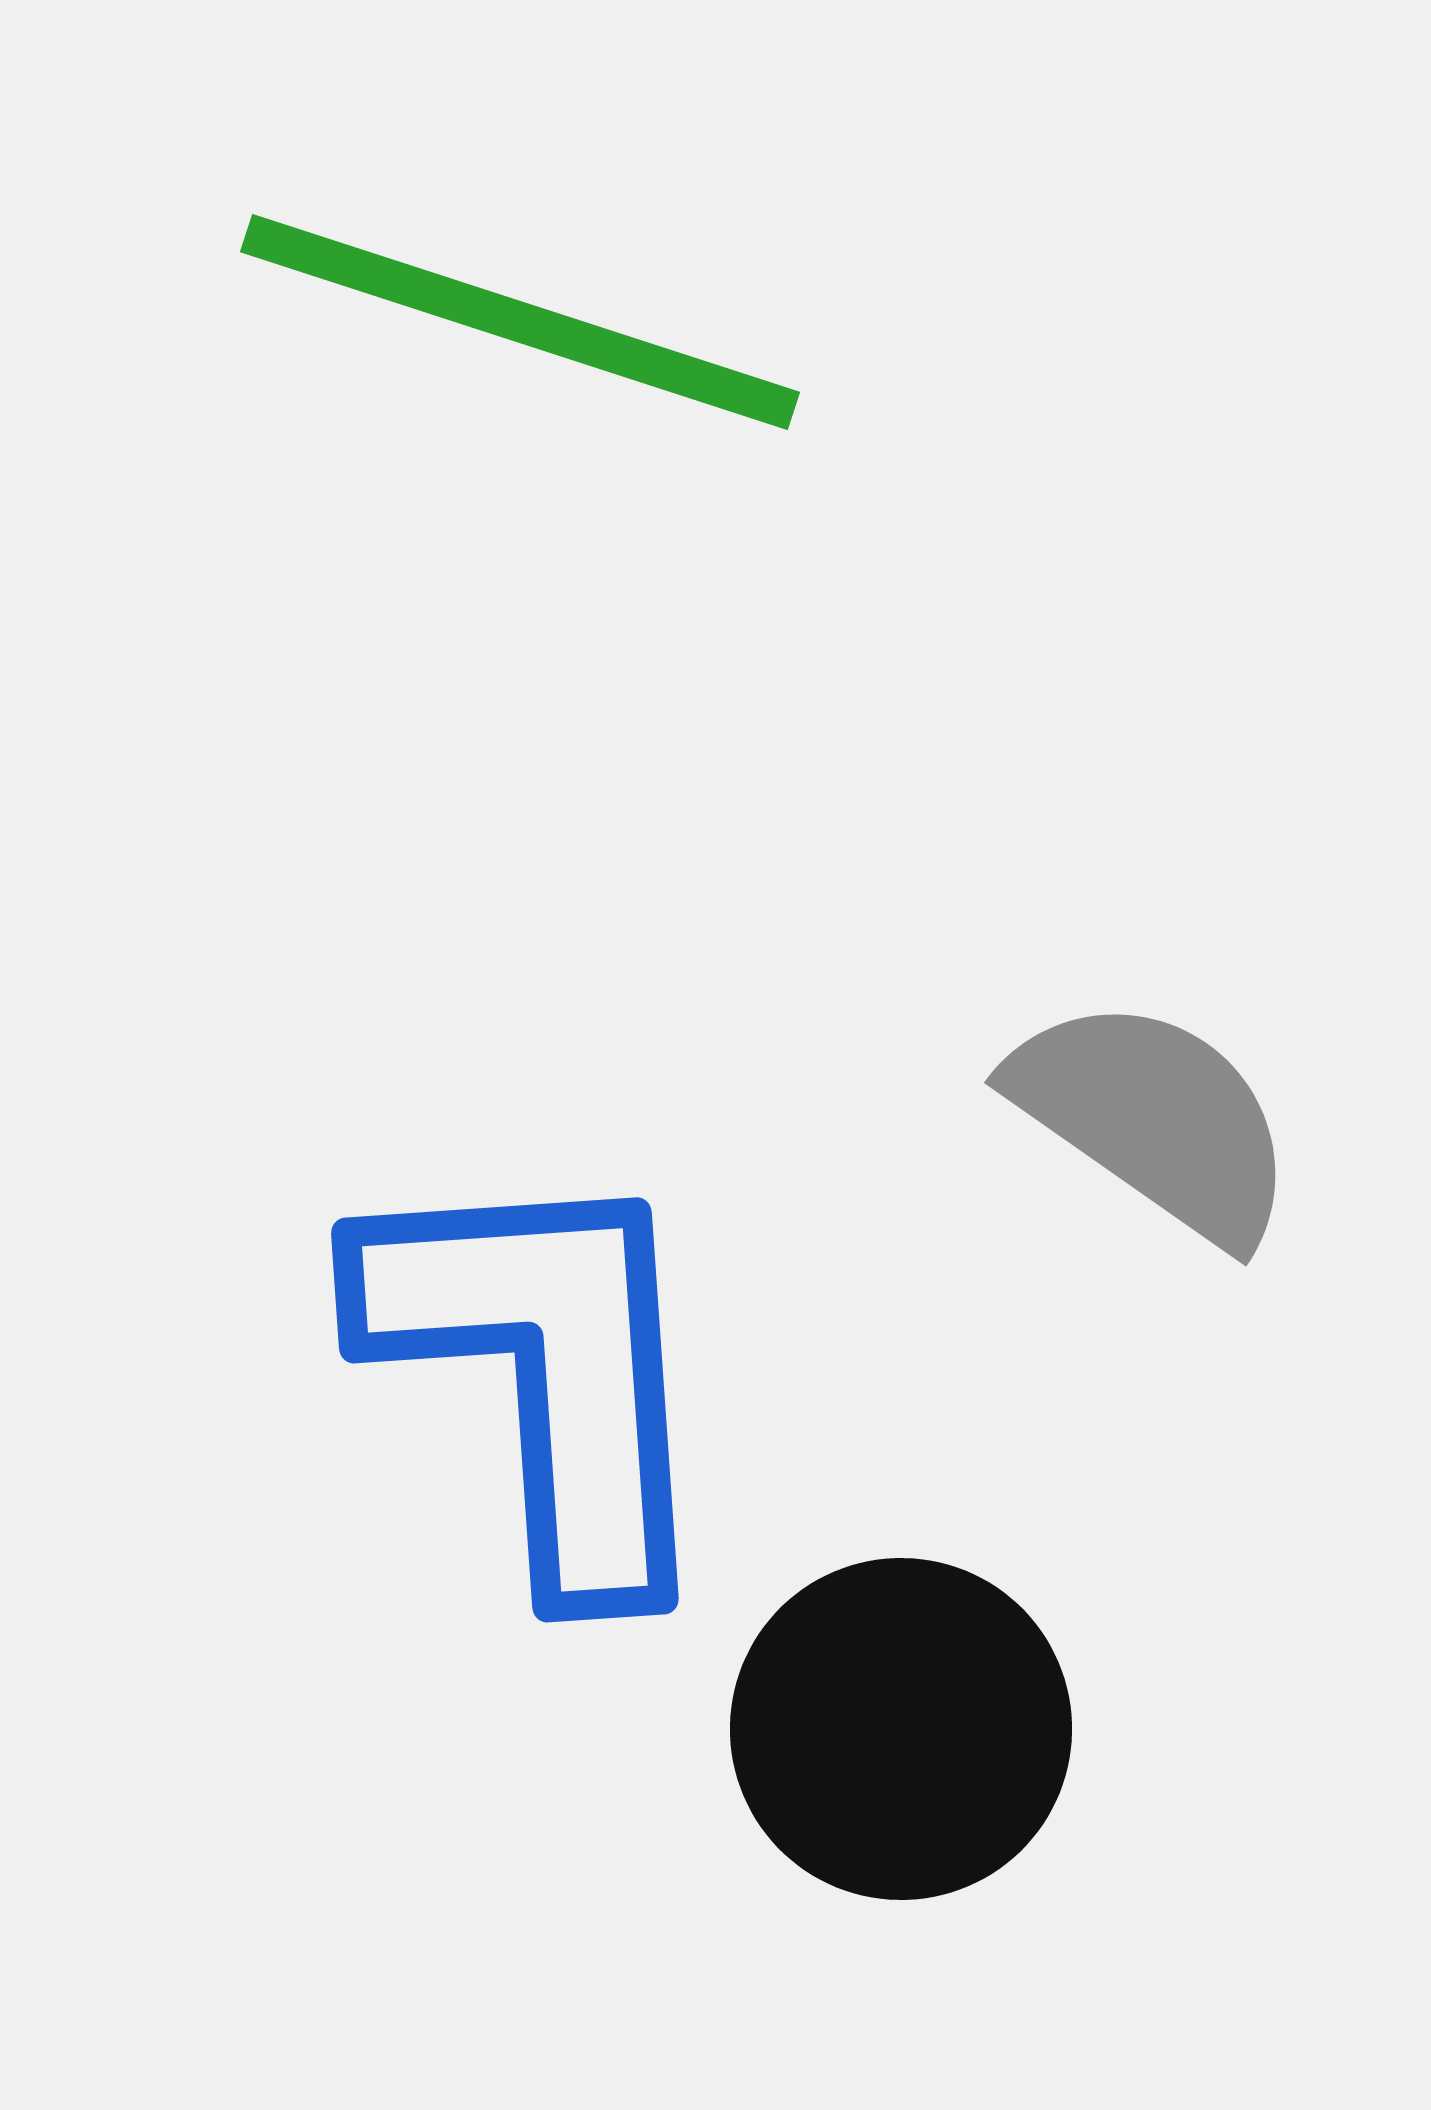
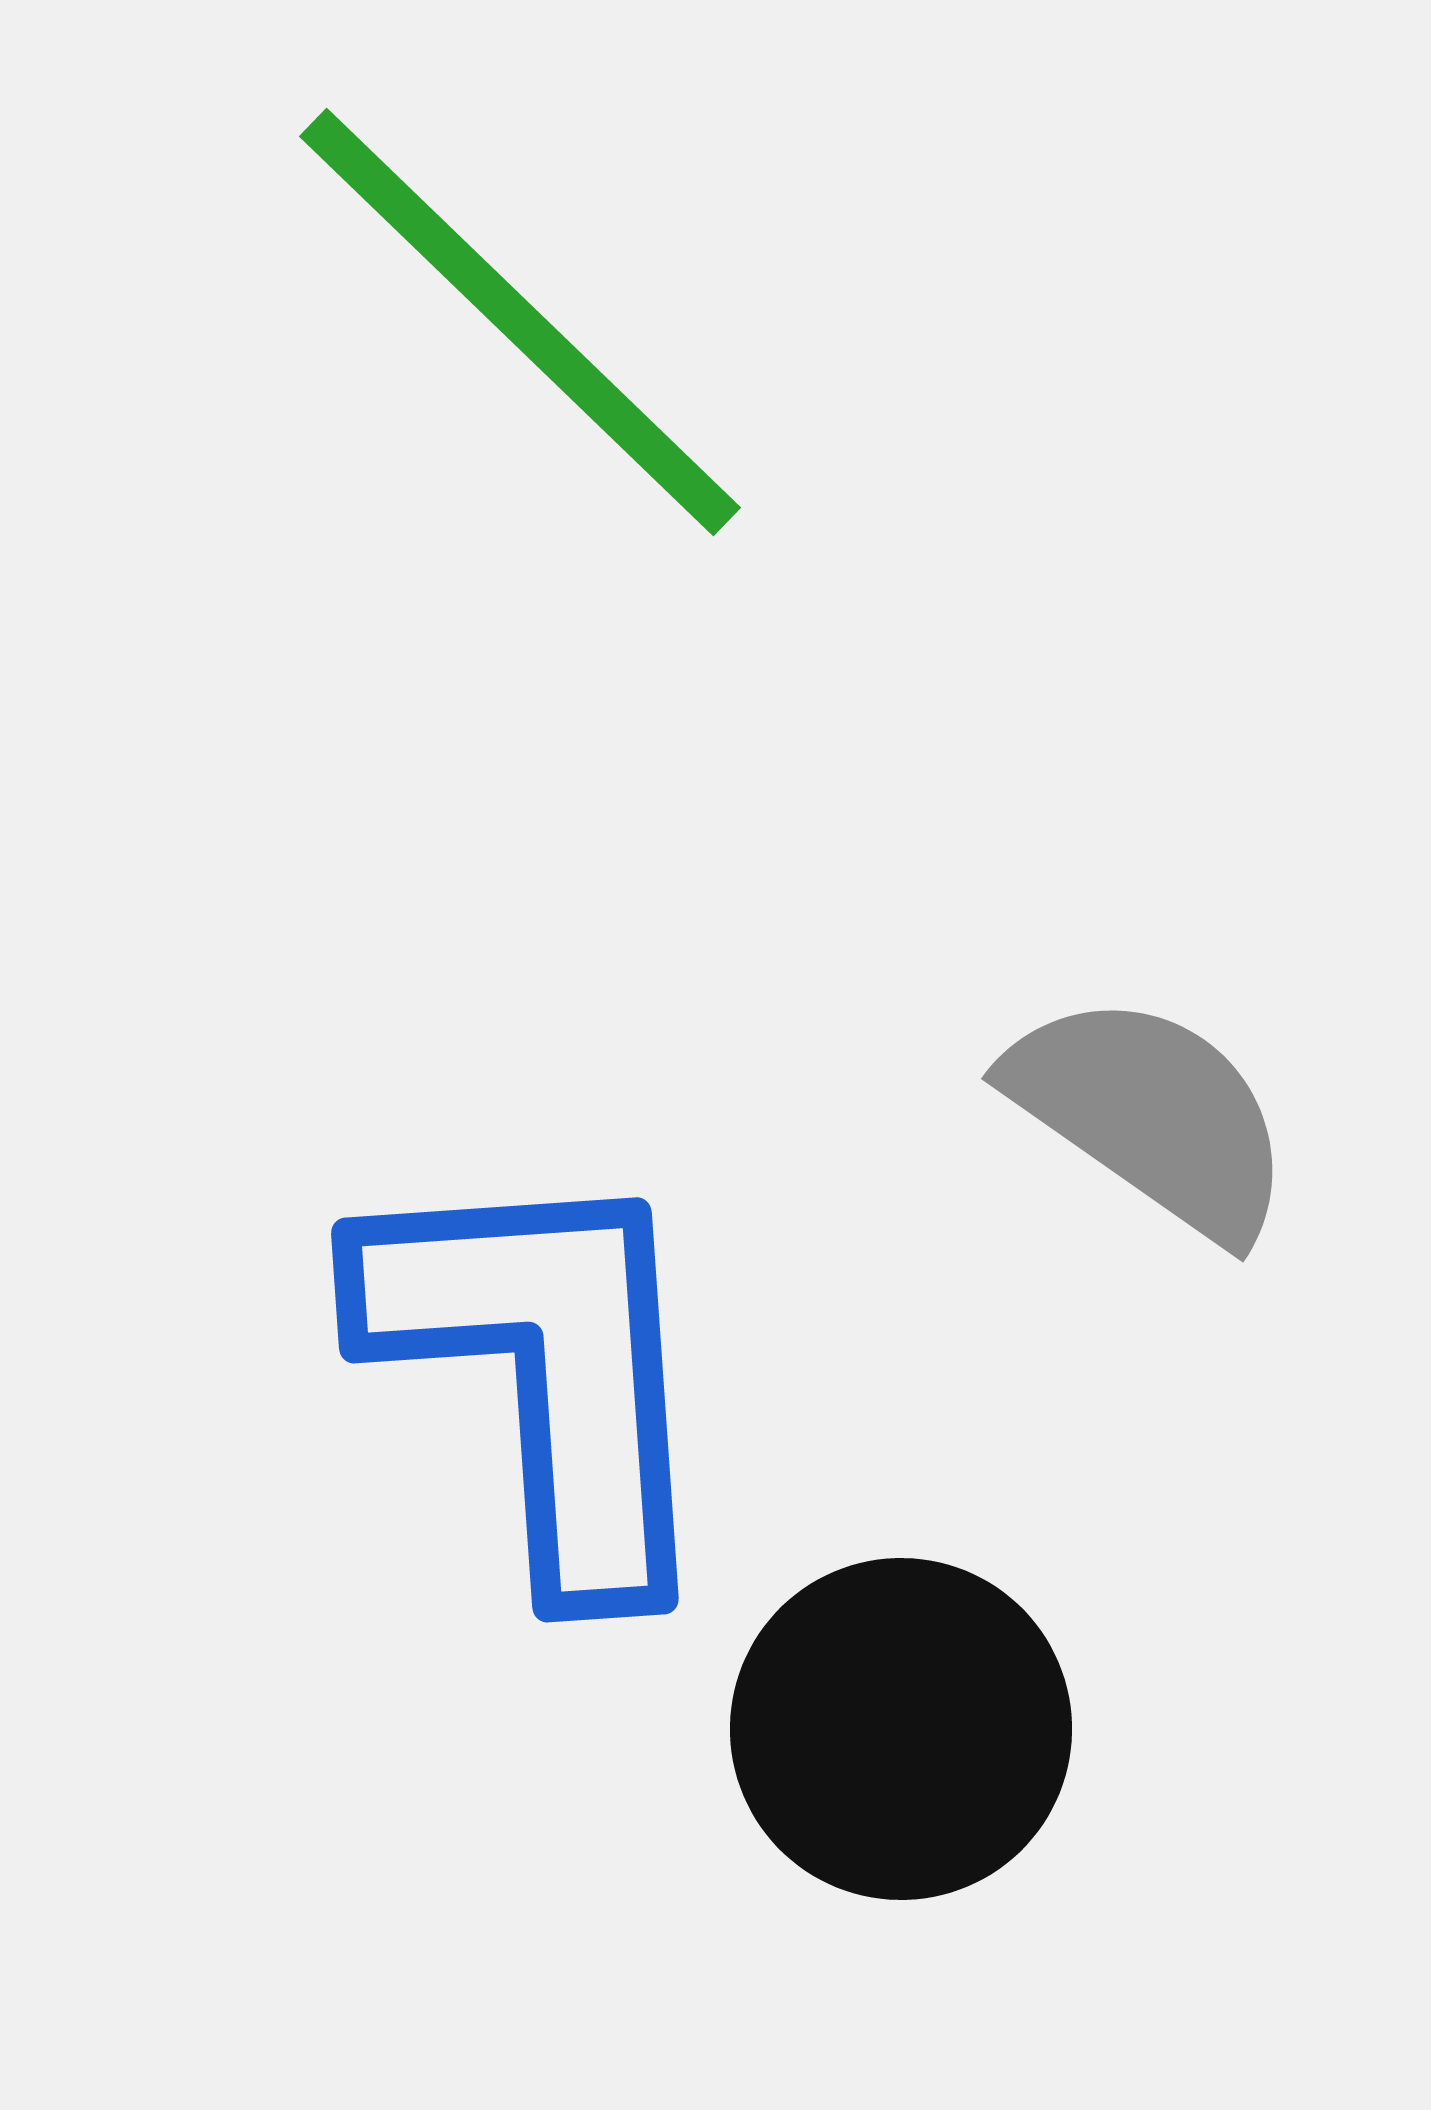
green line: rotated 26 degrees clockwise
gray semicircle: moved 3 px left, 4 px up
